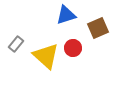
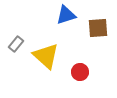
brown square: rotated 20 degrees clockwise
red circle: moved 7 px right, 24 px down
